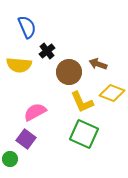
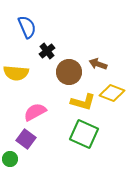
yellow semicircle: moved 3 px left, 8 px down
yellow L-shape: moved 1 px right; rotated 50 degrees counterclockwise
